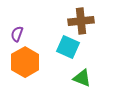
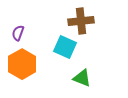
purple semicircle: moved 1 px right, 1 px up
cyan square: moved 3 px left
orange hexagon: moved 3 px left, 2 px down
